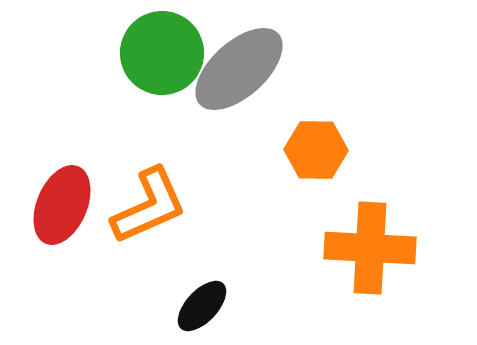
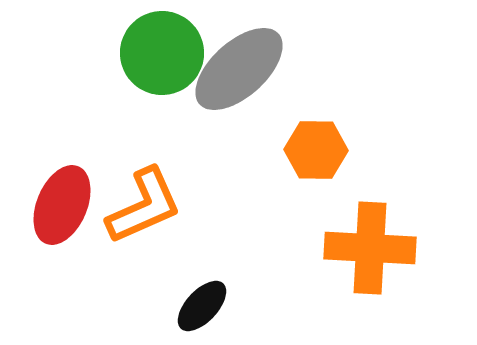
orange L-shape: moved 5 px left
